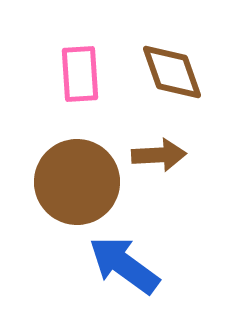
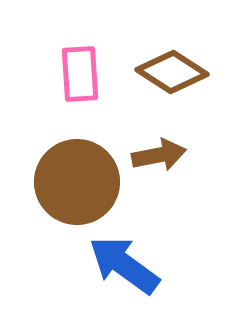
brown diamond: rotated 38 degrees counterclockwise
brown arrow: rotated 8 degrees counterclockwise
